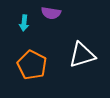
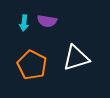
purple semicircle: moved 4 px left, 8 px down
white triangle: moved 6 px left, 3 px down
